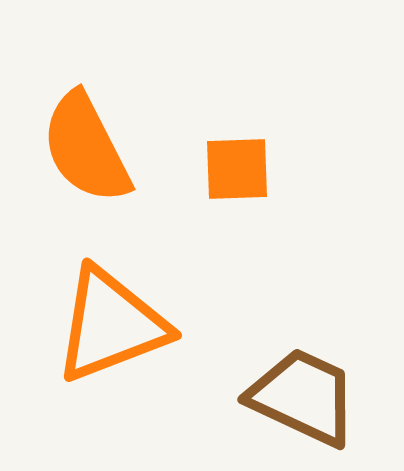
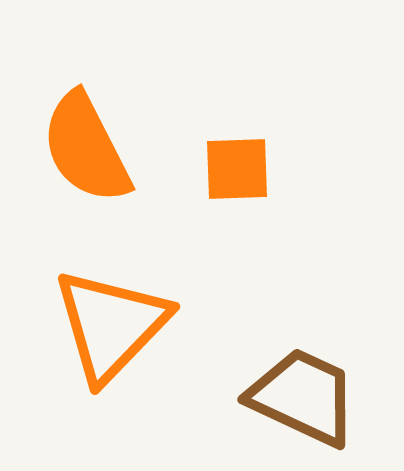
orange triangle: rotated 25 degrees counterclockwise
